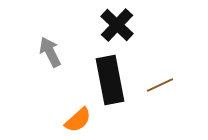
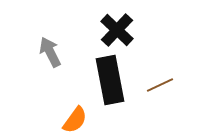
black cross: moved 5 px down
orange semicircle: moved 3 px left; rotated 12 degrees counterclockwise
